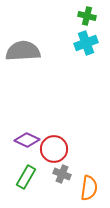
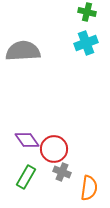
green cross: moved 4 px up
purple diamond: rotated 30 degrees clockwise
gray cross: moved 2 px up
